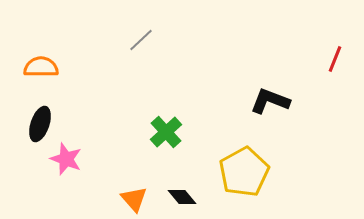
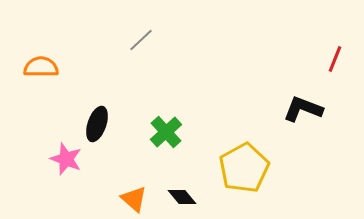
black L-shape: moved 33 px right, 8 px down
black ellipse: moved 57 px right
yellow pentagon: moved 4 px up
orange triangle: rotated 8 degrees counterclockwise
